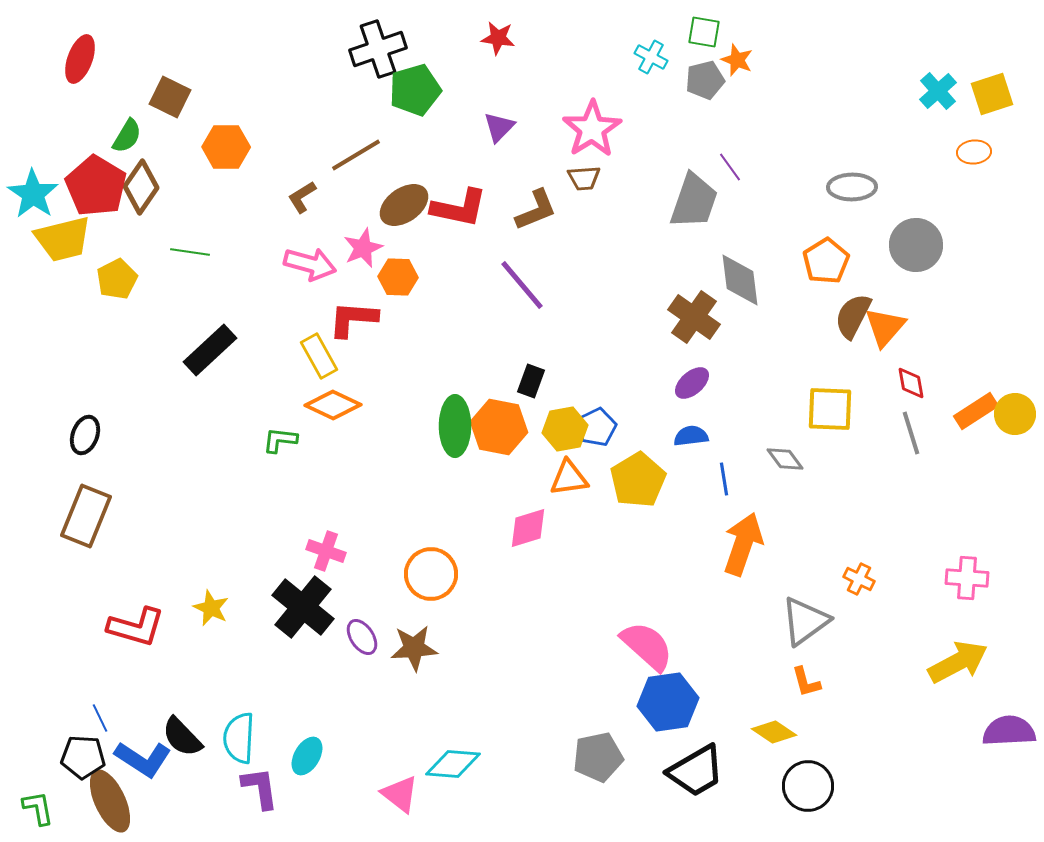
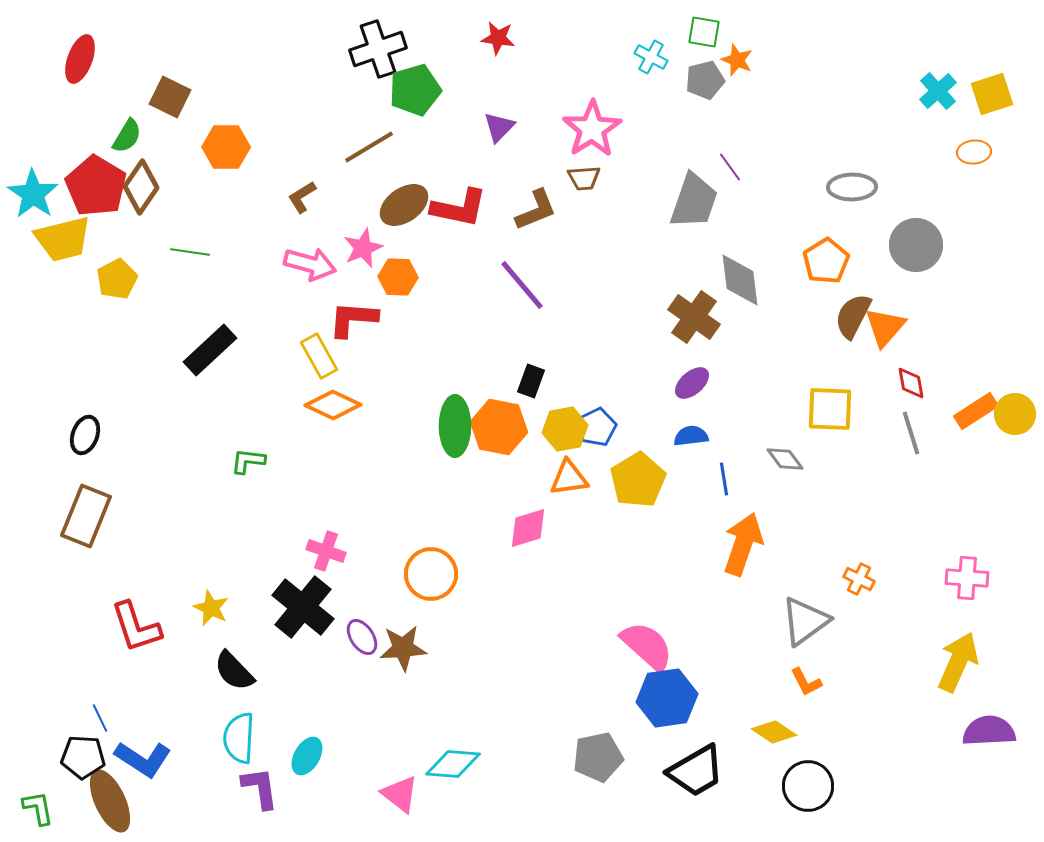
brown line at (356, 155): moved 13 px right, 8 px up
green L-shape at (280, 440): moved 32 px left, 21 px down
red L-shape at (136, 627): rotated 56 degrees clockwise
brown star at (414, 648): moved 11 px left
yellow arrow at (958, 662): rotated 38 degrees counterclockwise
orange L-shape at (806, 682): rotated 12 degrees counterclockwise
blue hexagon at (668, 702): moved 1 px left, 4 px up
purple semicircle at (1009, 731): moved 20 px left
black semicircle at (182, 737): moved 52 px right, 66 px up
